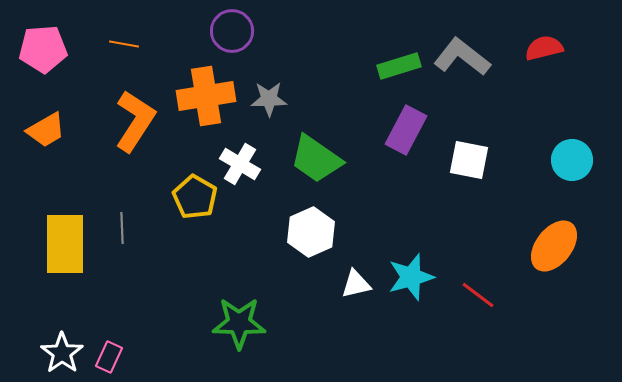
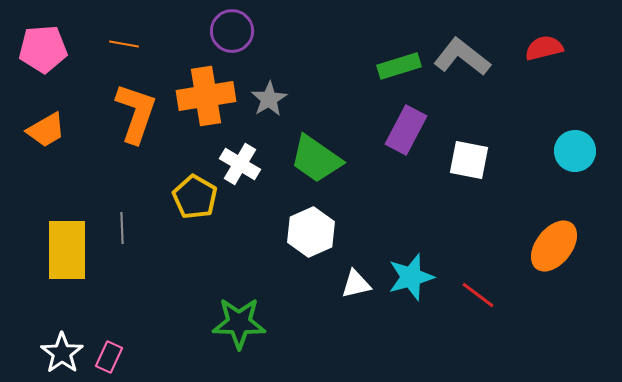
gray star: rotated 30 degrees counterclockwise
orange L-shape: moved 1 px right, 8 px up; rotated 14 degrees counterclockwise
cyan circle: moved 3 px right, 9 px up
yellow rectangle: moved 2 px right, 6 px down
